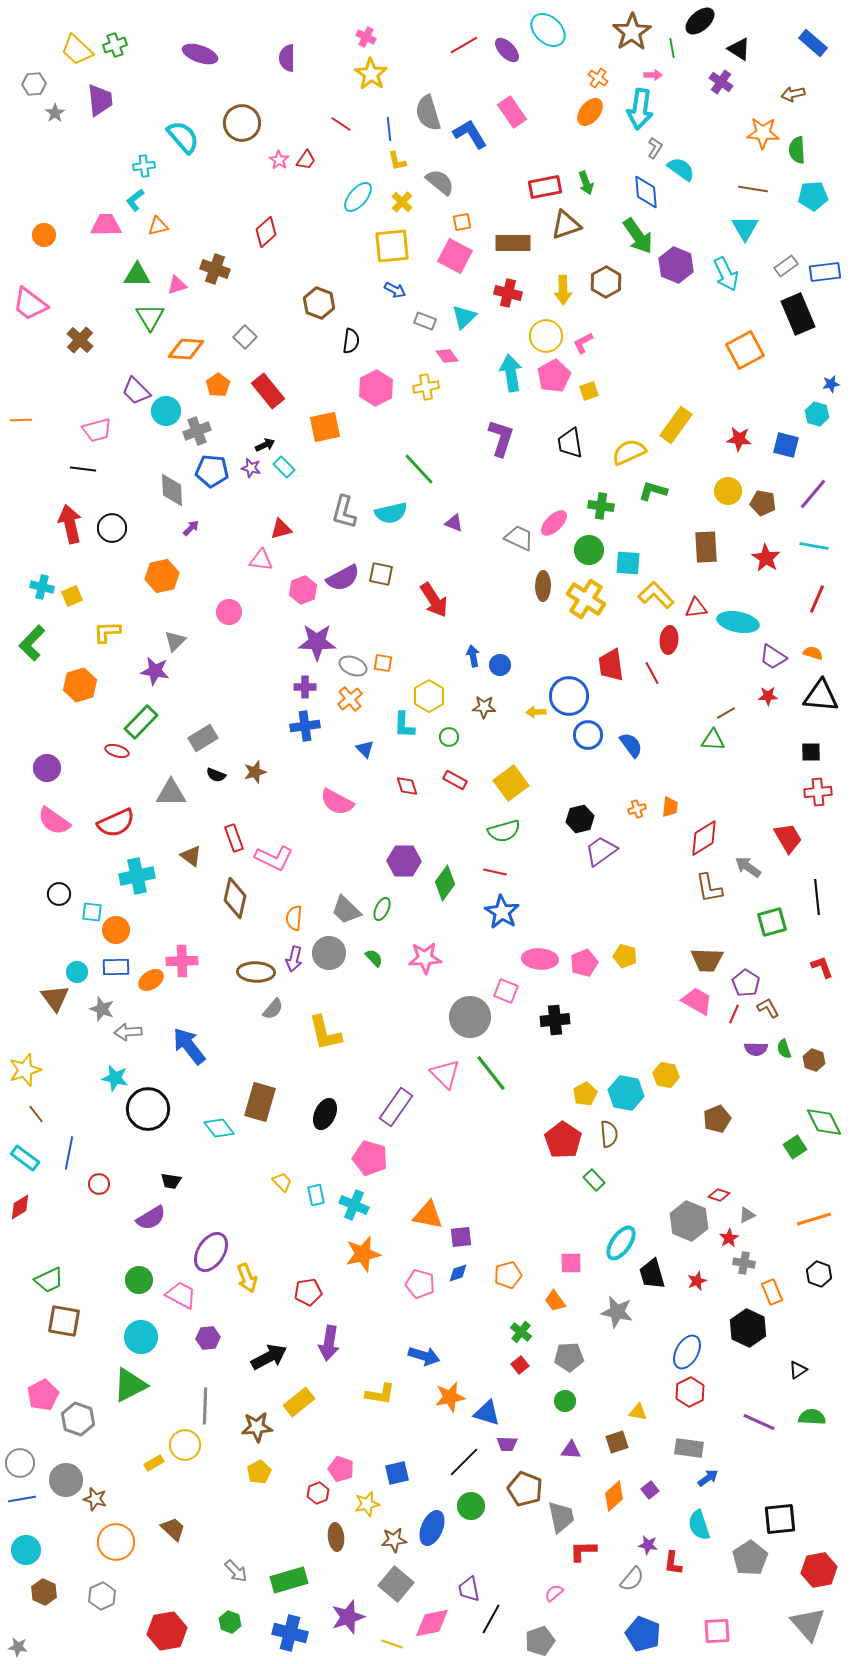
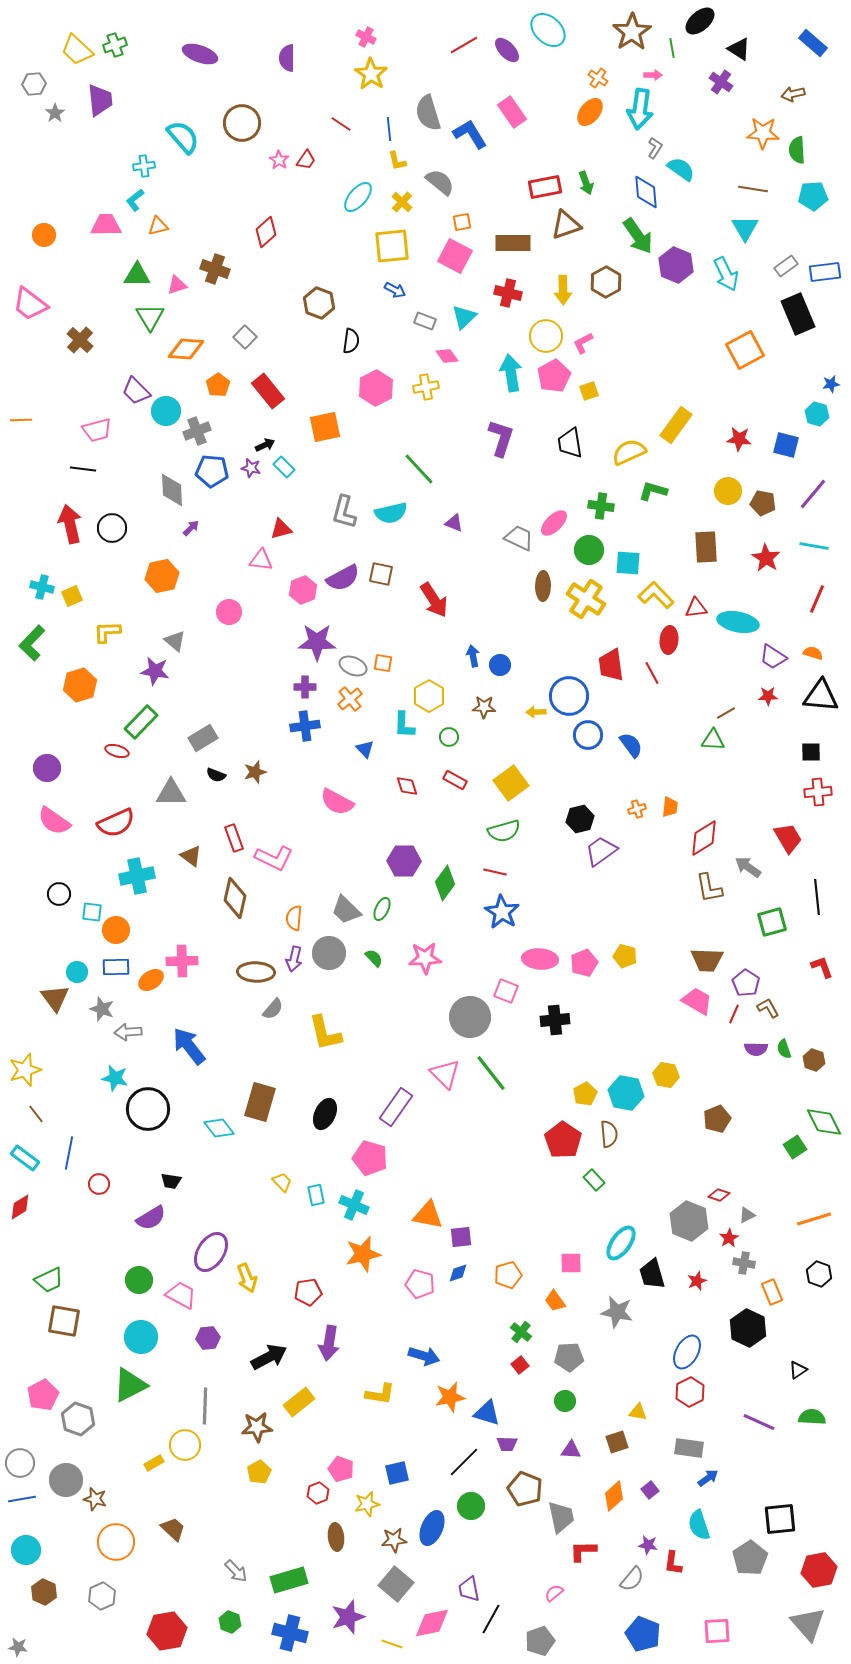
gray triangle at (175, 641): rotated 35 degrees counterclockwise
